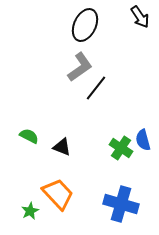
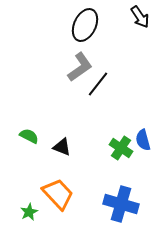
black line: moved 2 px right, 4 px up
green star: moved 1 px left, 1 px down
